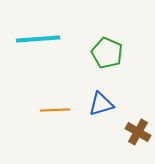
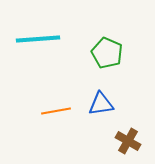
blue triangle: rotated 8 degrees clockwise
orange line: moved 1 px right, 1 px down; rotated 8 degrees counterclockwise
brown cross: moved 10 px left, 9 px down
